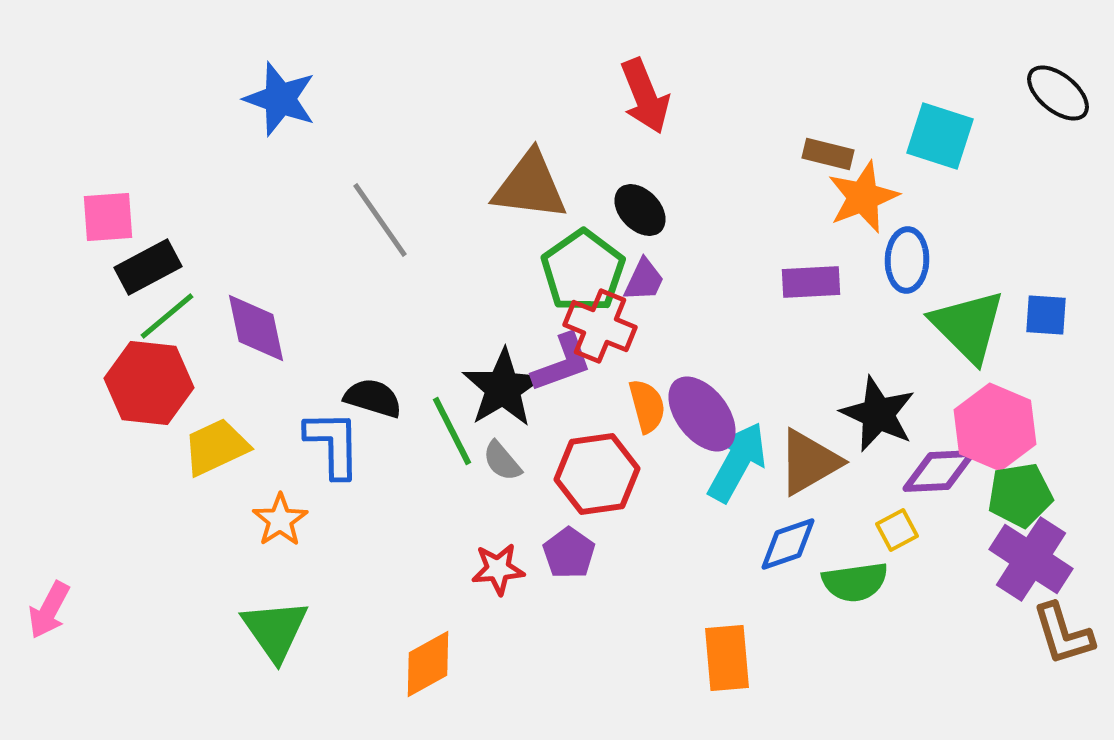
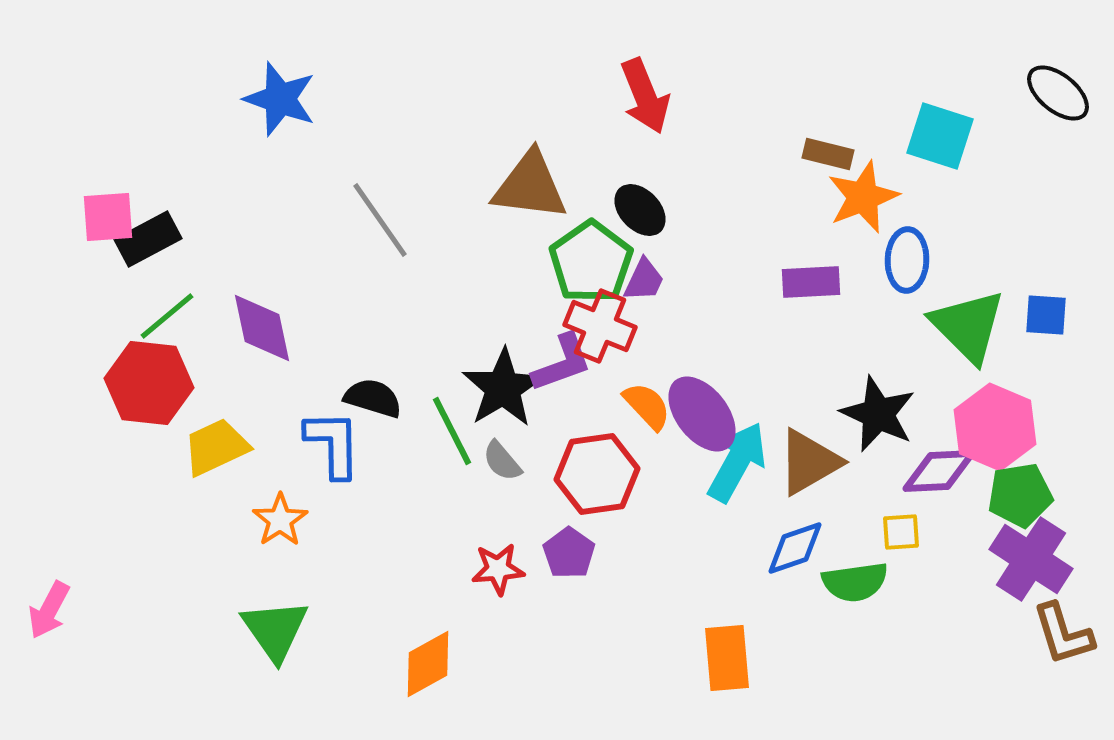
black rectangle at (148, 267): moved 28 px up
green pentagon at (583, 271): moved 8 px right, 9 px up
purple diamond at (256, 328): moved 6 px right
orange semicircle at (647, 406): rotated 28 degrees counterclockwise
yellow square at (897, 530): moved 4 px right, 2 px down; rotated 24 degrees clockwise
blue diamond at (788, 544): moved 7 px right, 4 px down
